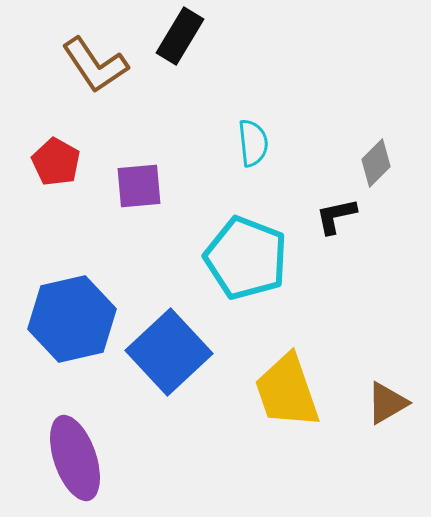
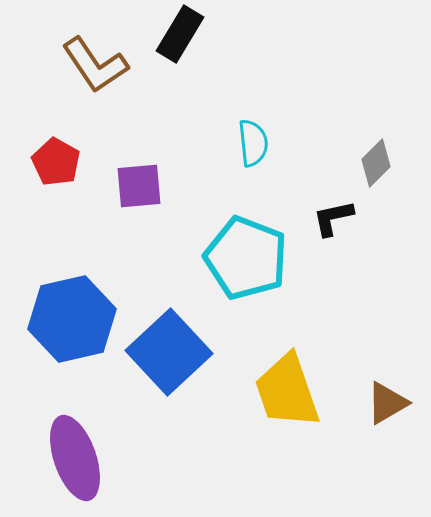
black rectangle: moved 2 px up
black L-shape: moved 3 px left, 2 px down
